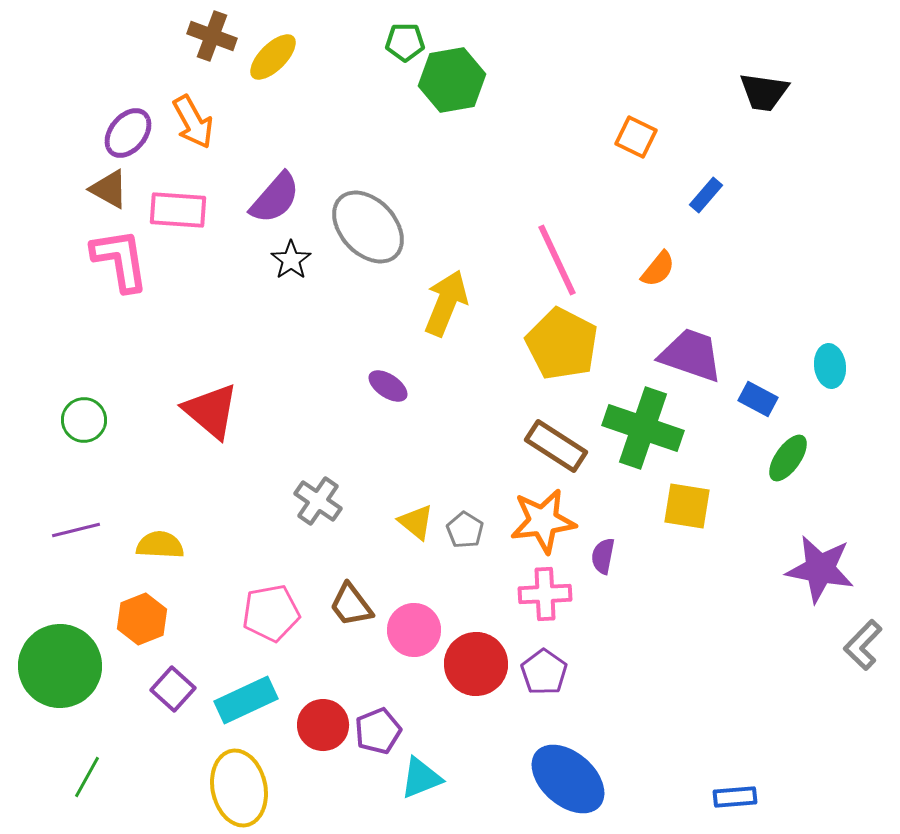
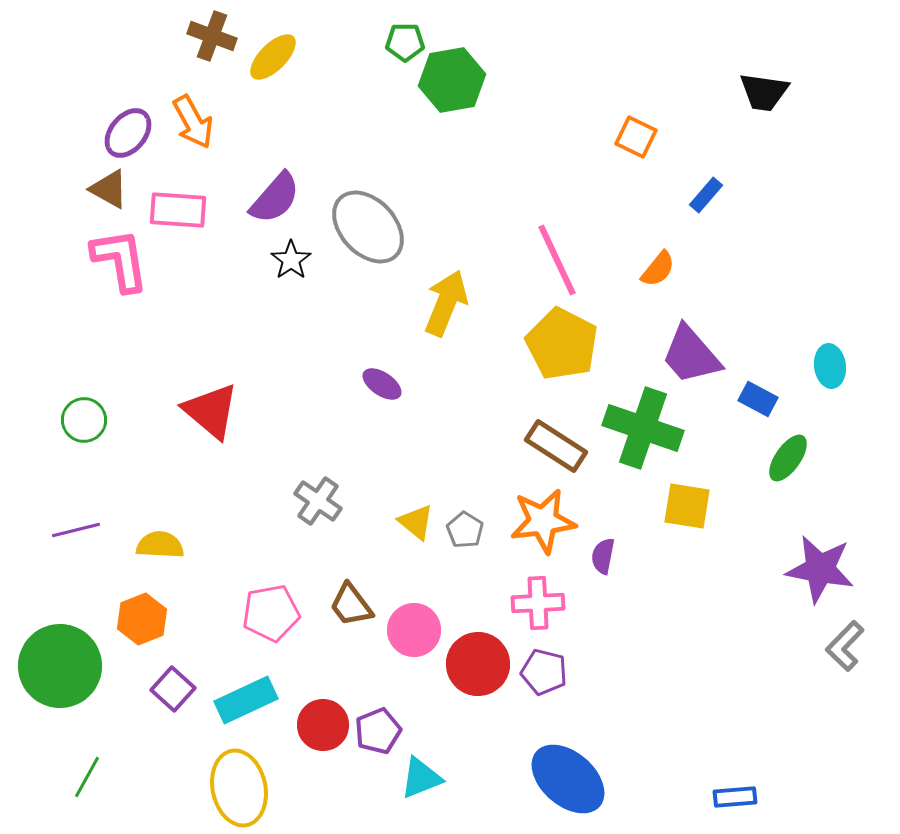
purple trapezoid at (691, 355): rotated 150 degrees counterclockwise
purple ellipse at (388, 386): moved 6 px left, 2 px up
pink cross at (545, 594): moved 7 px left, 9 px down
gray L-shape at (863, 645): moved 18 px left, 1 px down
red circle at (476, 664): moved 2 px right
purple pentagon at (544, 672): rotated 21 degrees counterclockwise
